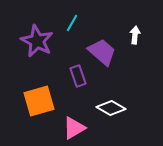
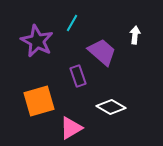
white diamond: moved 1 px up
pink triangle: moved 3 px left
